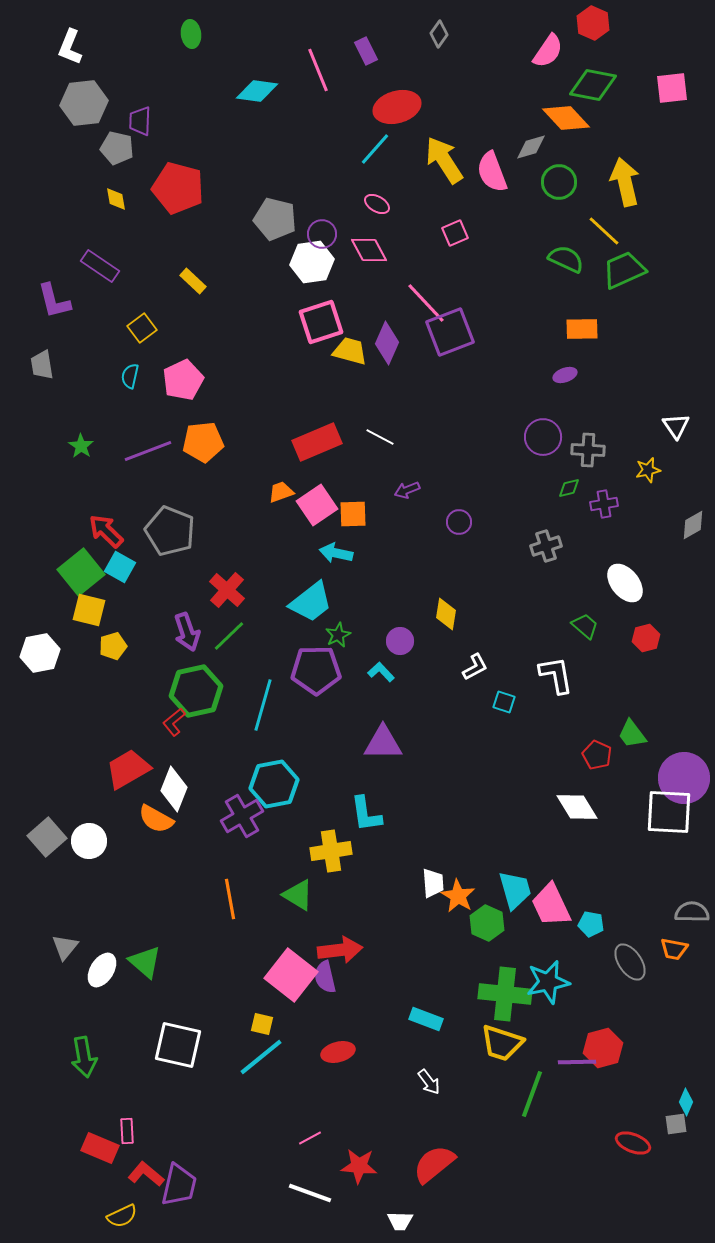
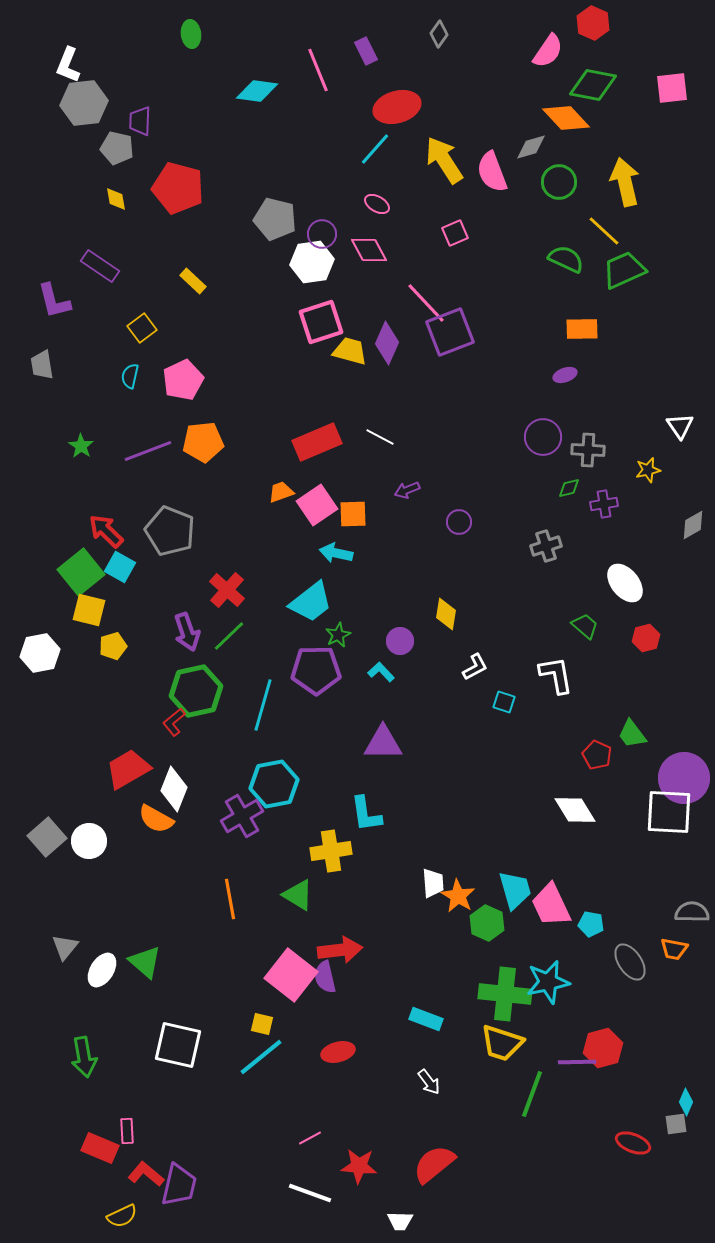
white L-shape at (70, 47): moved 2 px left, 18 px down
white triangle at (676, 426): moved 4 px right
white diamond at (577, 807): moved 2 px left, 3 px down
